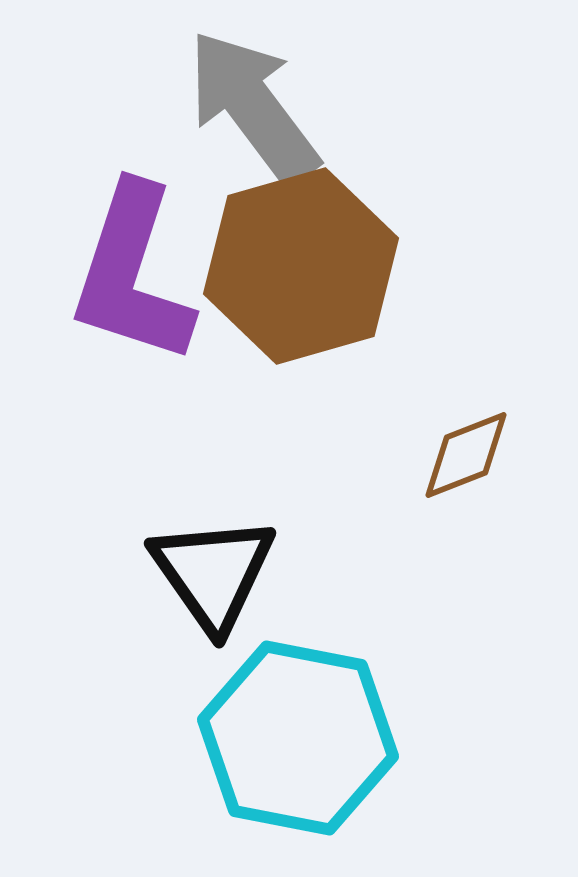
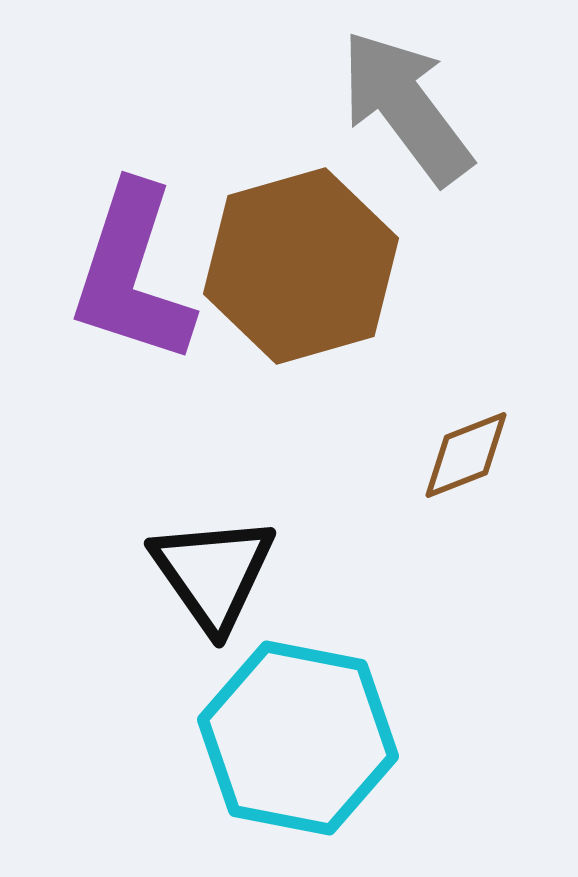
gray arrow: moved 153 px right
